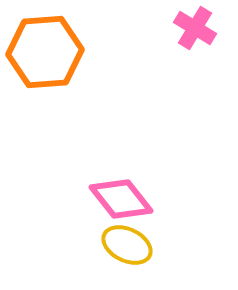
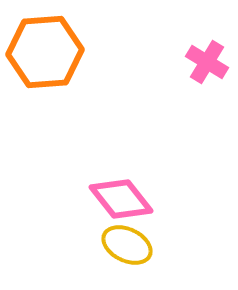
pink cross: moved 12 px right, 34 px down
